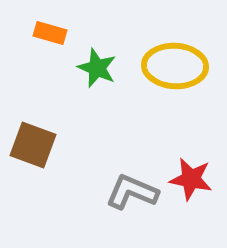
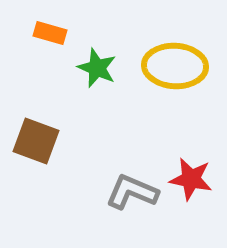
brown square: moved 3 px right, 4 px up
